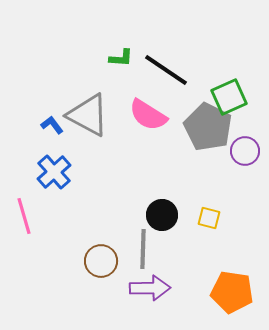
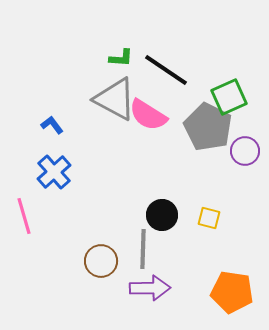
gray triangle: moved 27 px right, 16 px up
